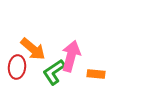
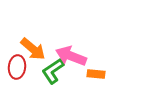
pink arrow: rotated 84 degrees counterclockwise
green L-shape: moved 1 px left, 1 px up
